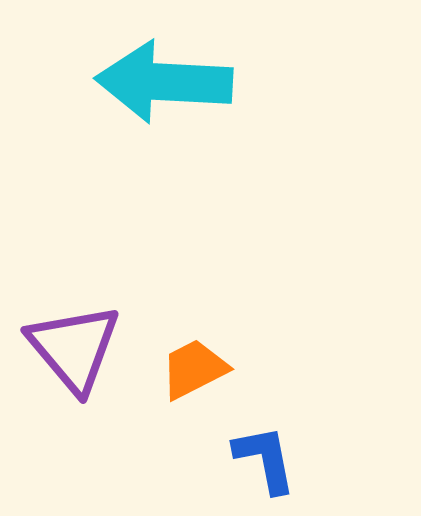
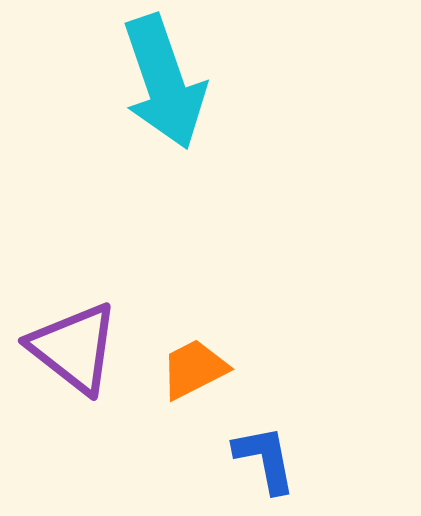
cyan arrow: rotated 112 degrees counterclockwise
purple triangle: rotated 12 degrees counterclockwise
